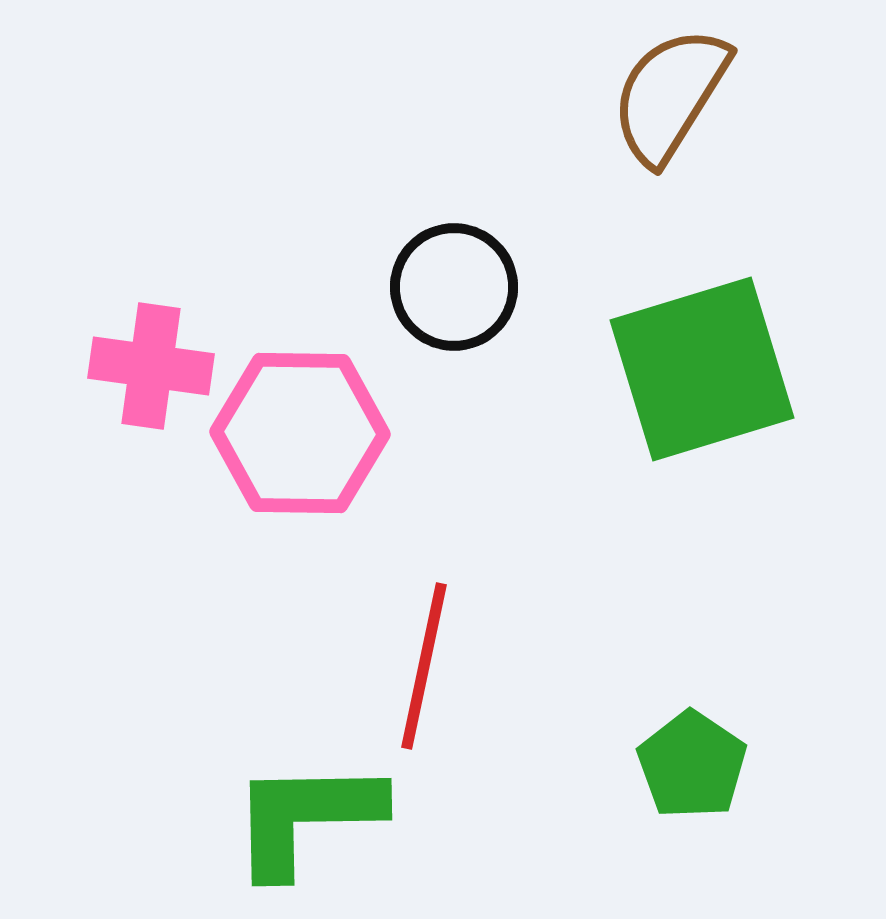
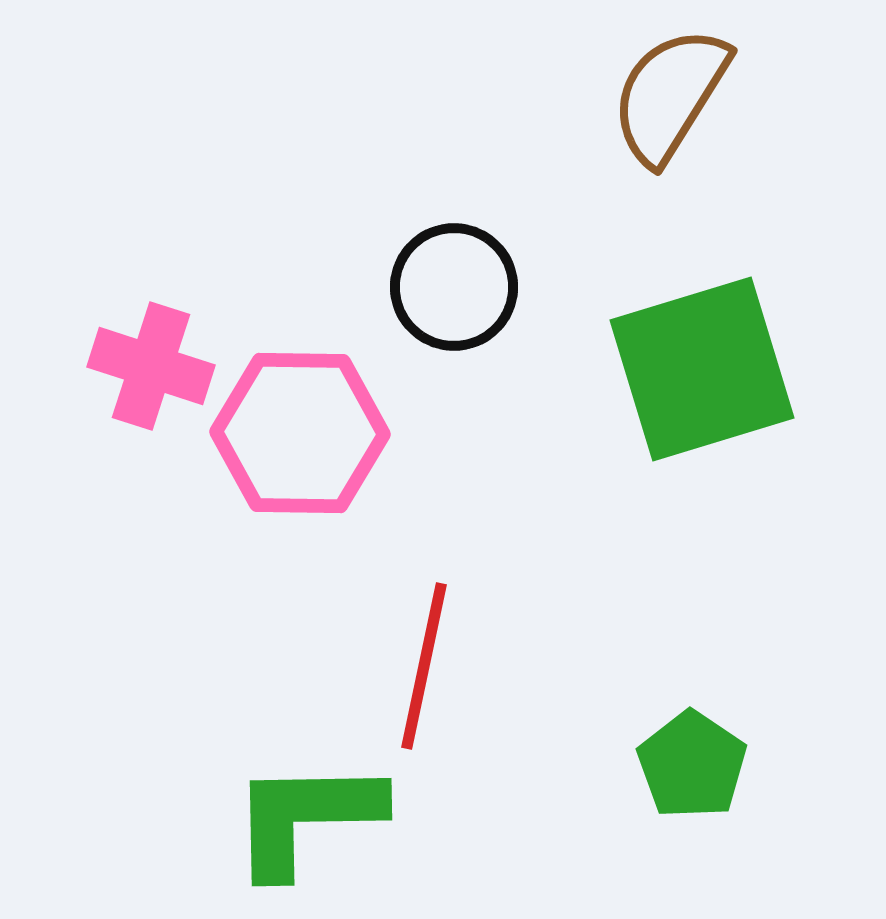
pink cross: rotated 10 degrees clockwise
